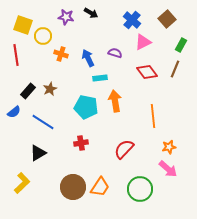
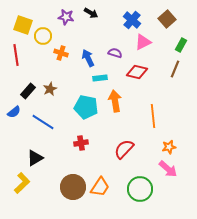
orange cross: moved 1 px up
red diamond: moved 10 px left; rotated 40 degrees counterclockwise
black triangle: moved 3 px left, 5 px down
